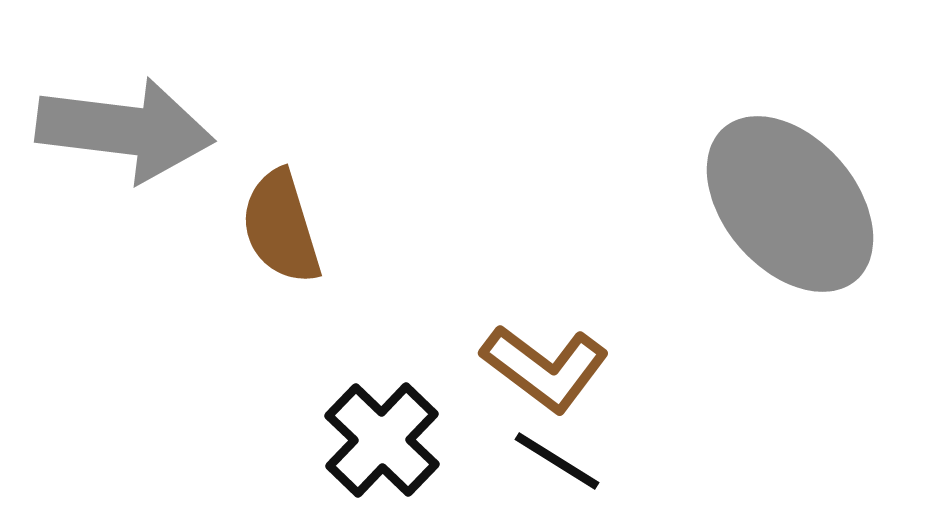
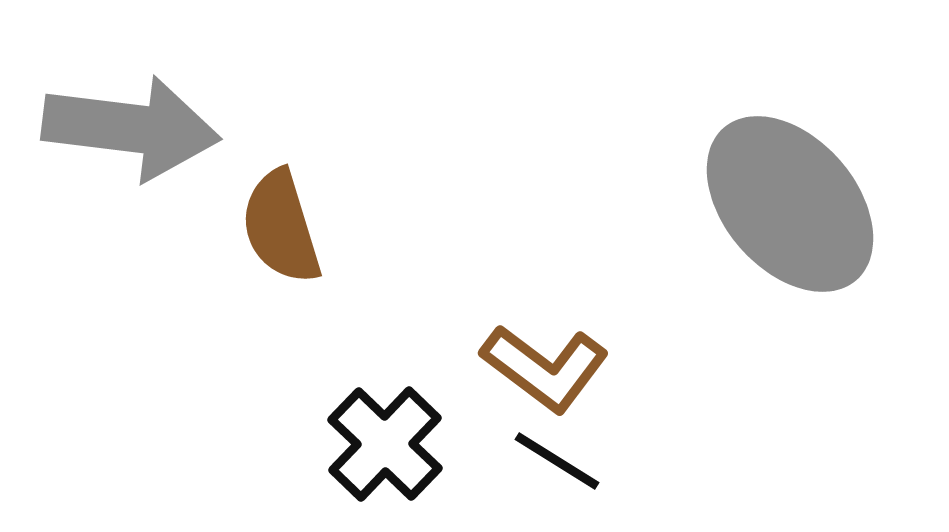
gray arrow: moved 6 px right, 2 px up
black cross: moved 3 px right, 4 px down
